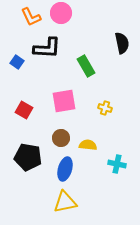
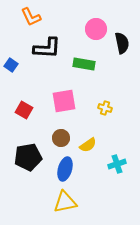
pink circle: moved 35 px right, 16 px down
blue square: moved 6 px left, 3 px down
green rectangle: moved 2 px left, 2 px up; rotated 50 degrees counterclockwise
yellow semicircle: rotated 138 degrees clockwise
black pentagon: rotated 20 degrees counterclockwise
cyan cross: rotated 30 degrees counterclockwise
